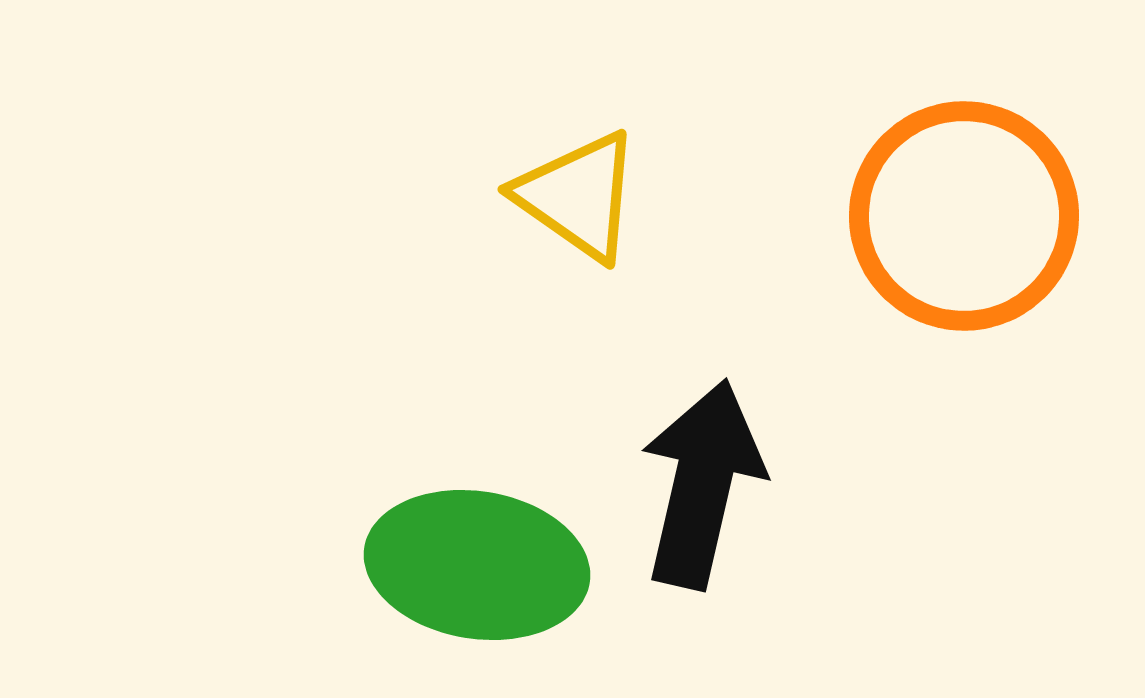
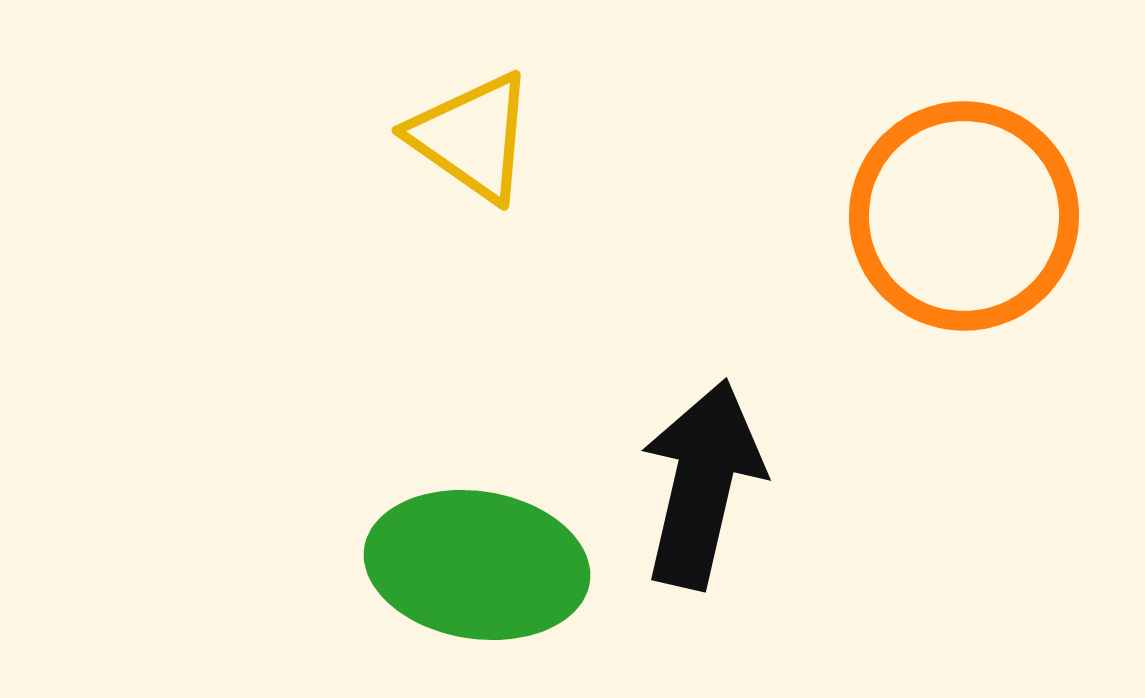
yellow triangle: moved 106 px left, 59 px up
